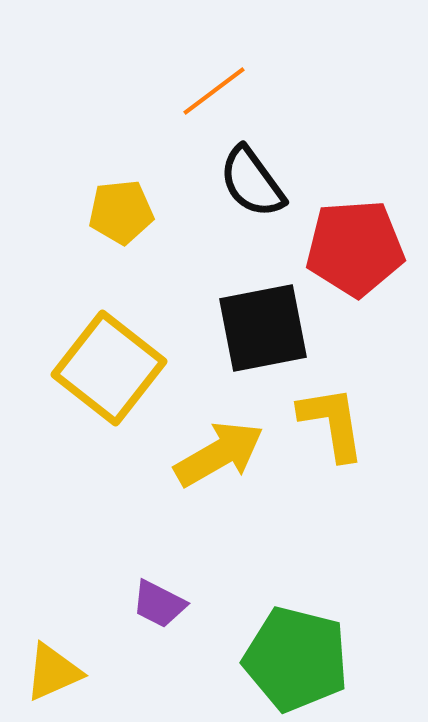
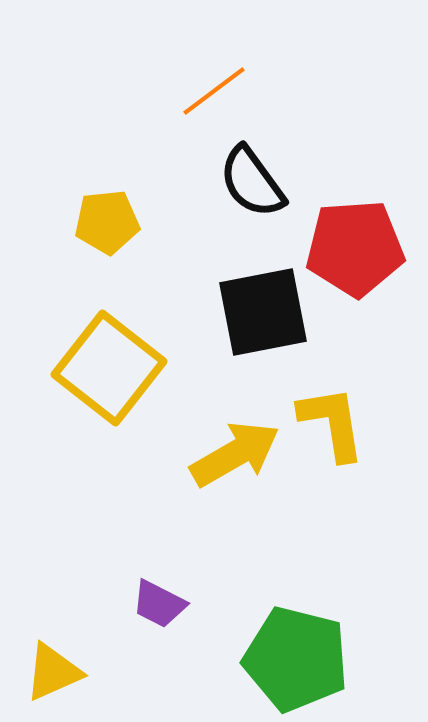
yellow pentagon: moved 14 px left, 10 px down
black square: moved 16 px up
yellow arrow: moved 16 px right
